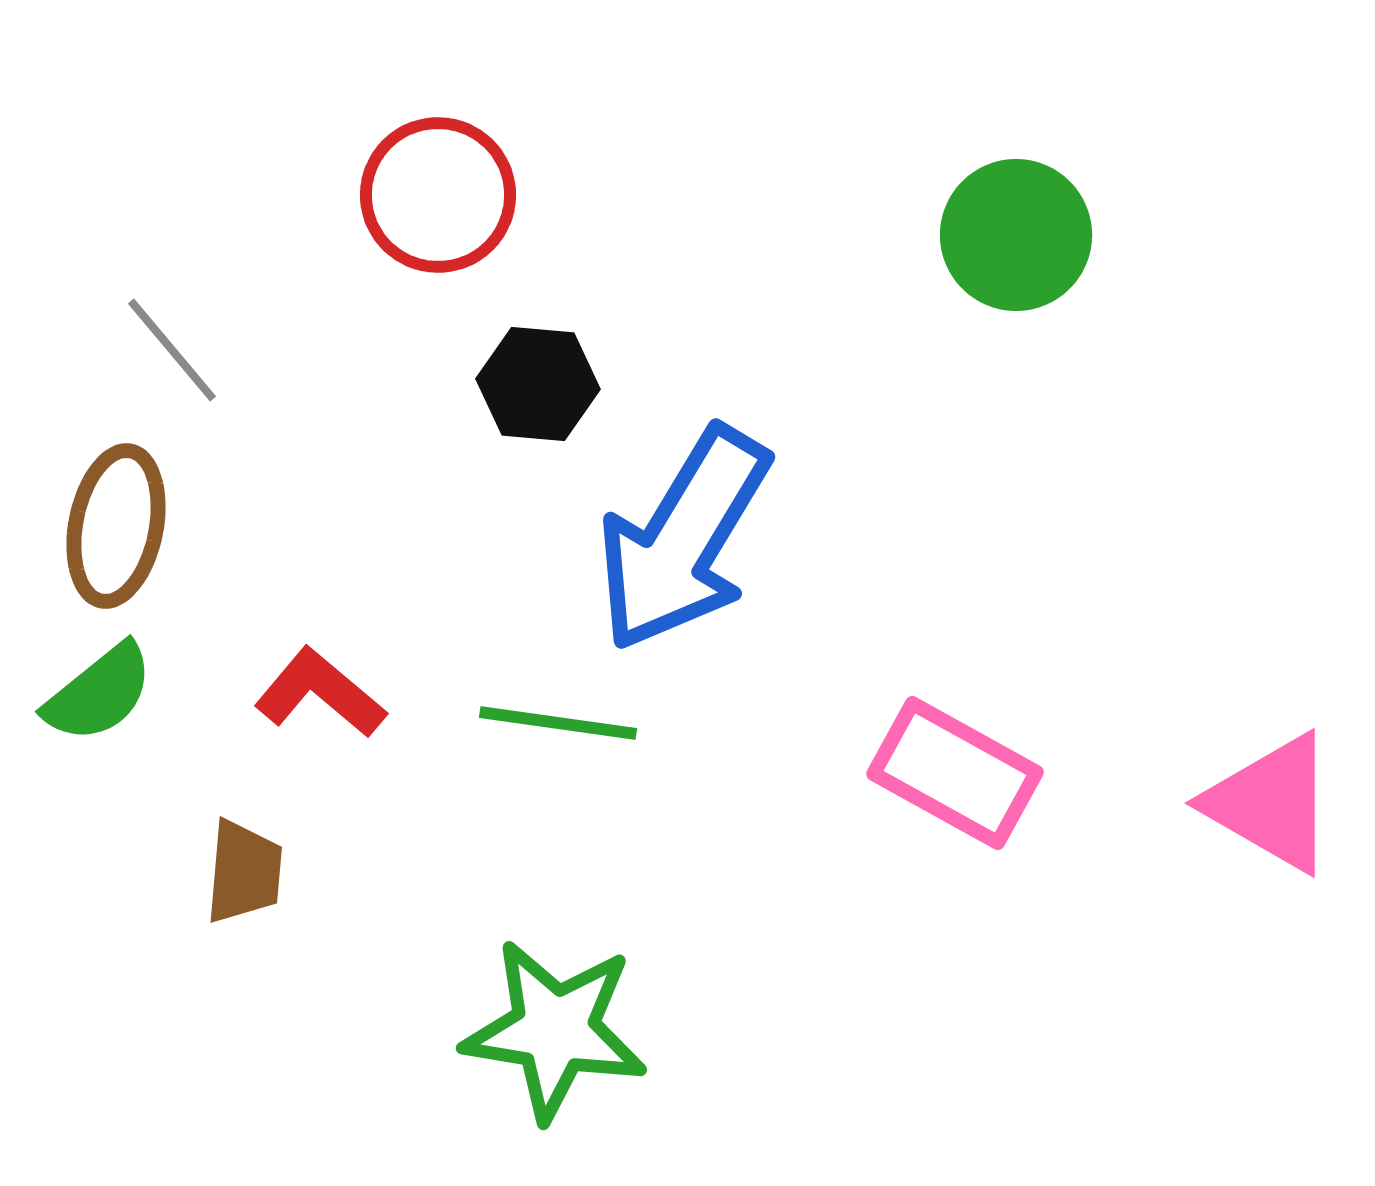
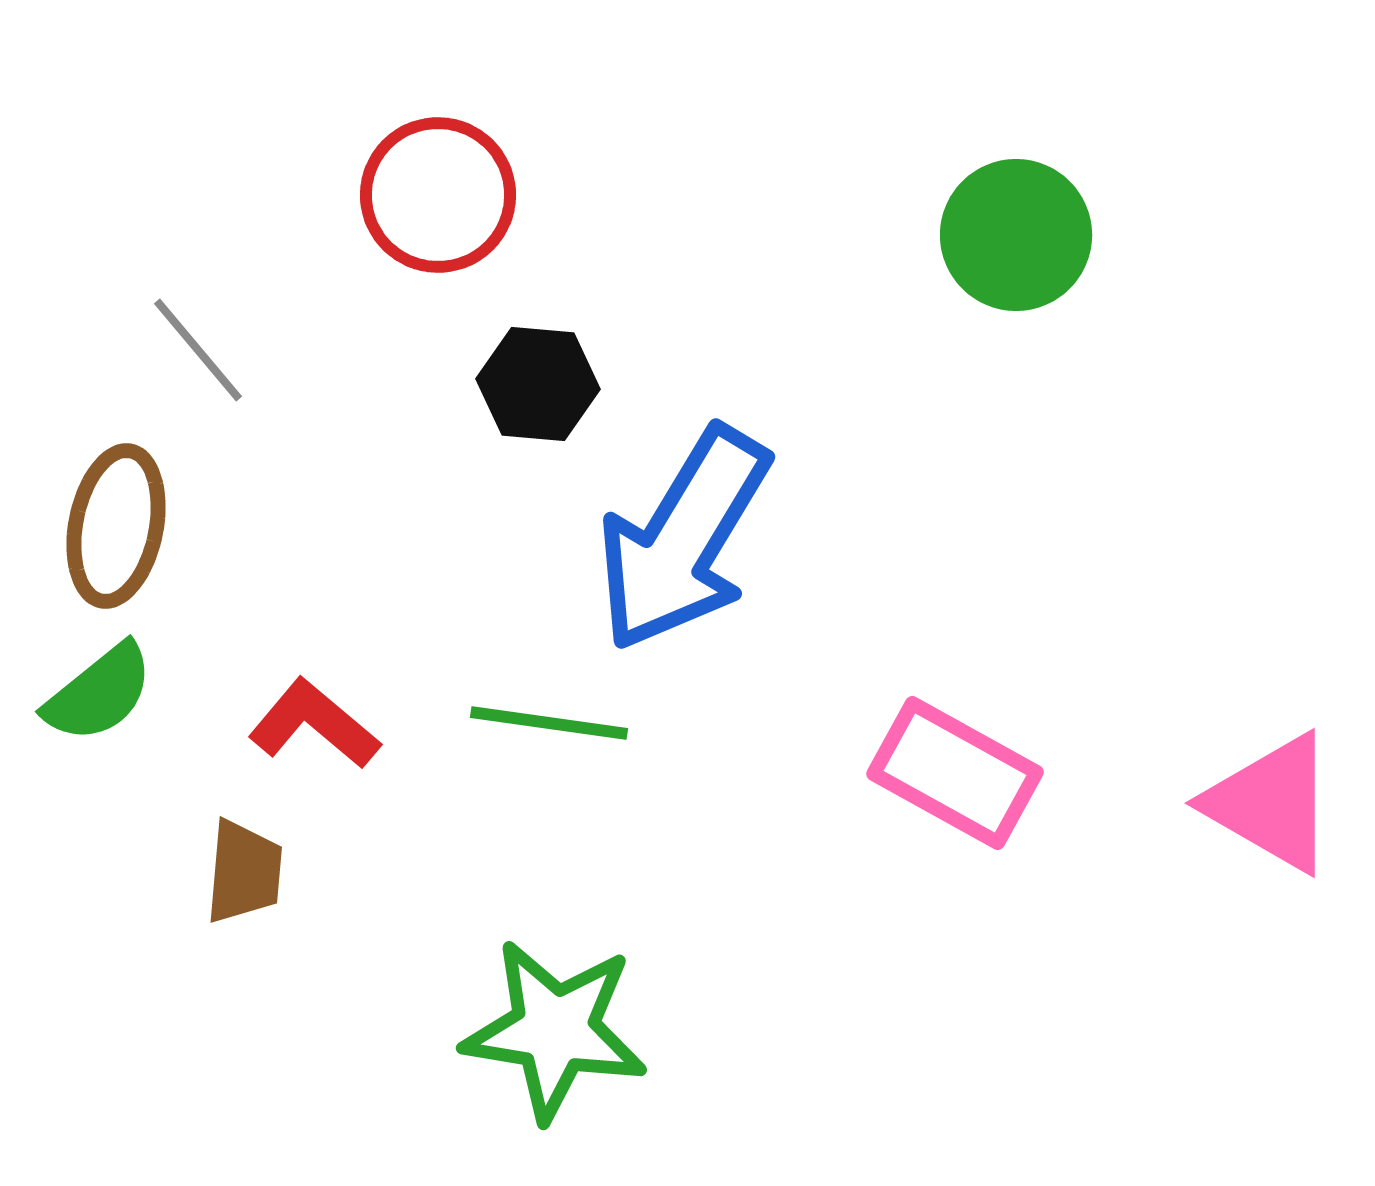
gray line: moved 26 px right
red L-shape: moved 6 px left, 31 px down
green line: moved 9 px left
